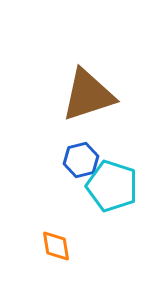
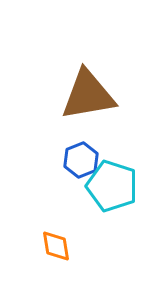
brown triangle: rotated 8 degrees clockwise
blue hexagon: rotated 8 degrees counterclockwise
